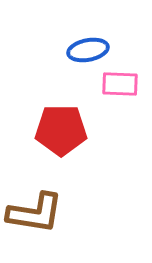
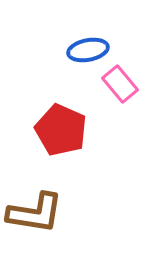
pink rectangle: rotated 48 degrees clockwise
red pentagon: rotated 24 degrees clockwise
